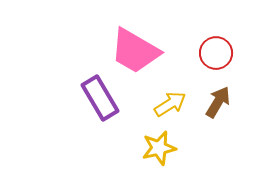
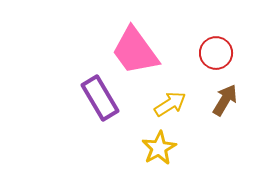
pink trapezoid: rotated 24 degrees clockwise
brown arrow: moved 7 px right, 2 px up
yellow star: rotated 16 degrees counterclockwise
